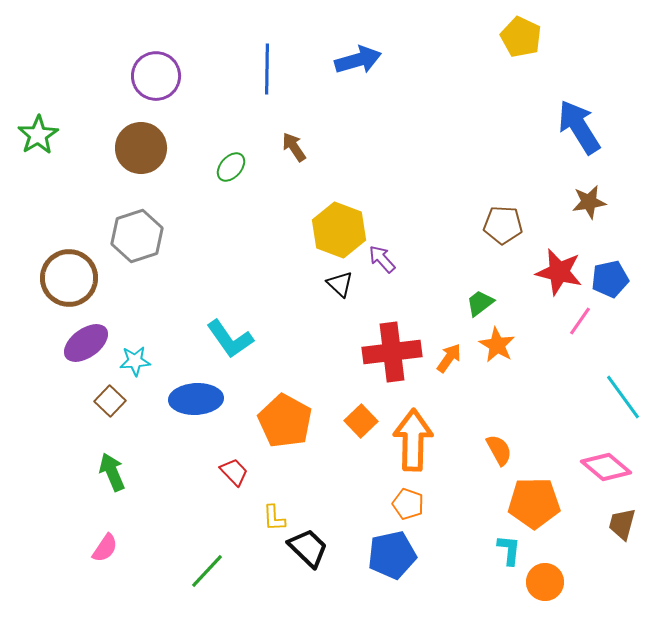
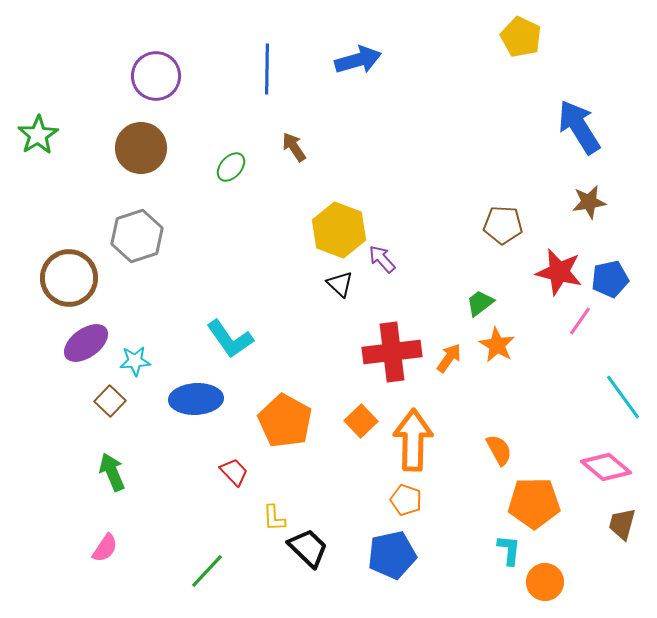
orange pentagon at (408, 504): moved 2 px left, 4 px up
